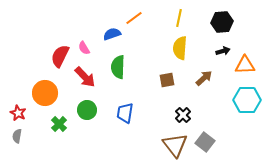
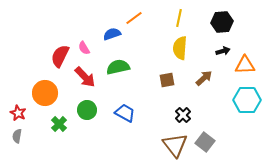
green semicircle: rotated 75 degrees clockwise
blue trapezoid: rotated 110 degrees clockwise
